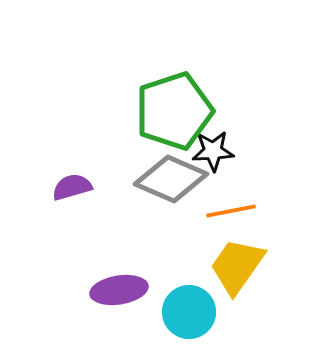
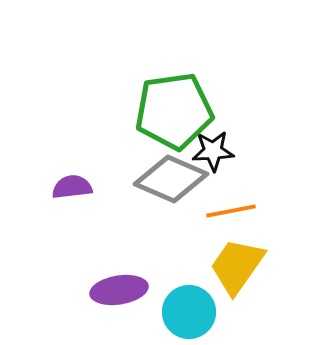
green pentagon: rotated 10 degrees clockwise
purple semicircle: rotated 9 degrees clockwise
